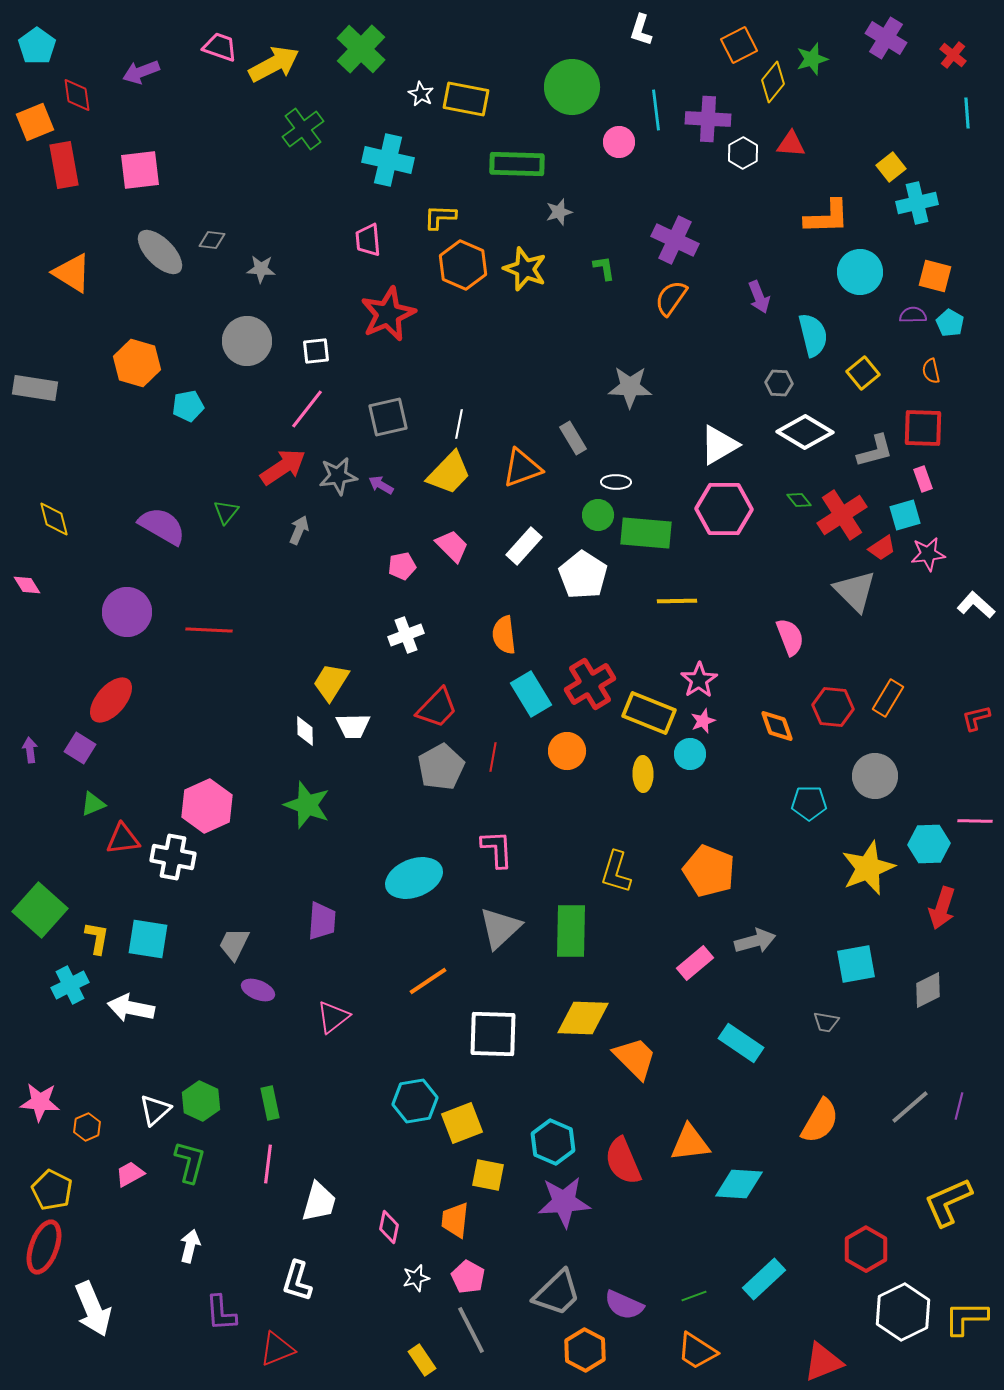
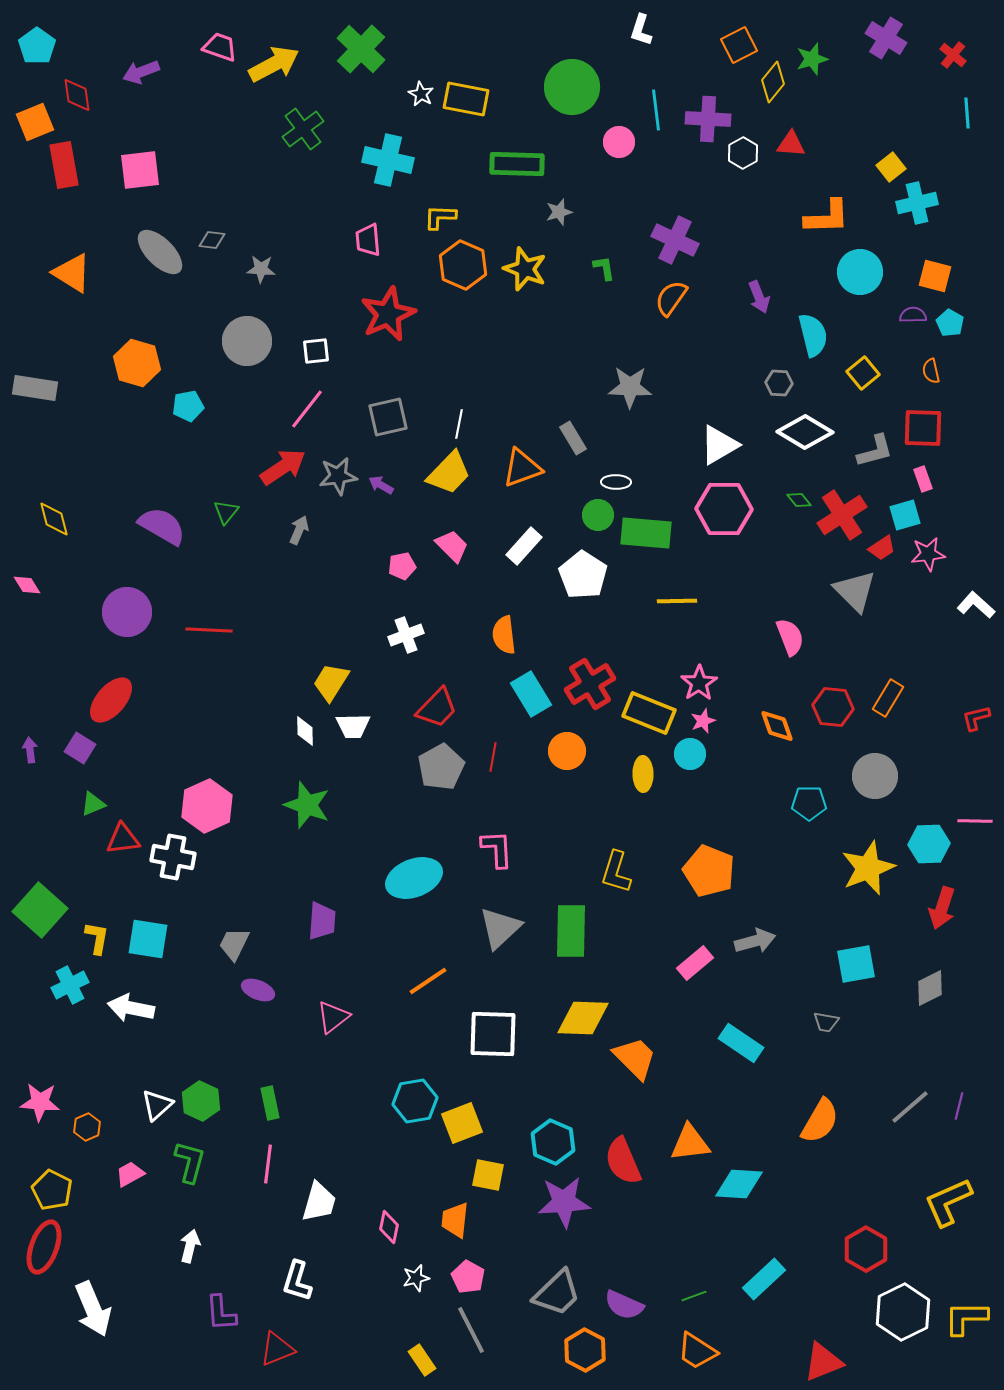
pink star at (699, 680): moved 3 px down
gray diamond at (928, 990): moved 2 px right, 2 px up
white triangle at (155, 1110): moved 2 px right, 5 px up
